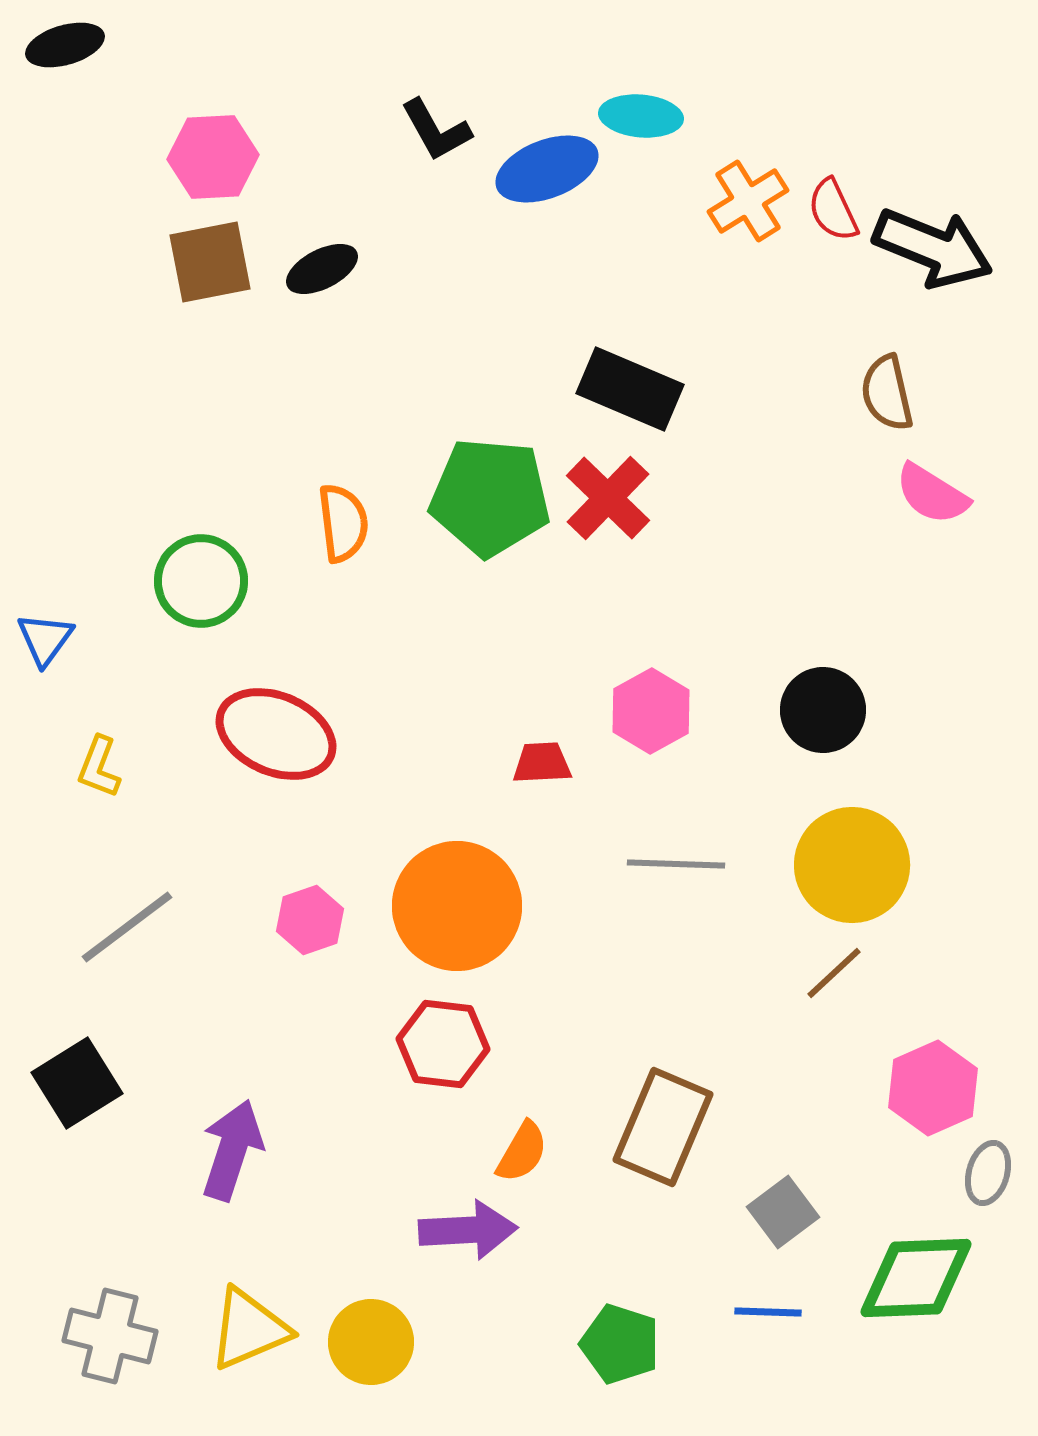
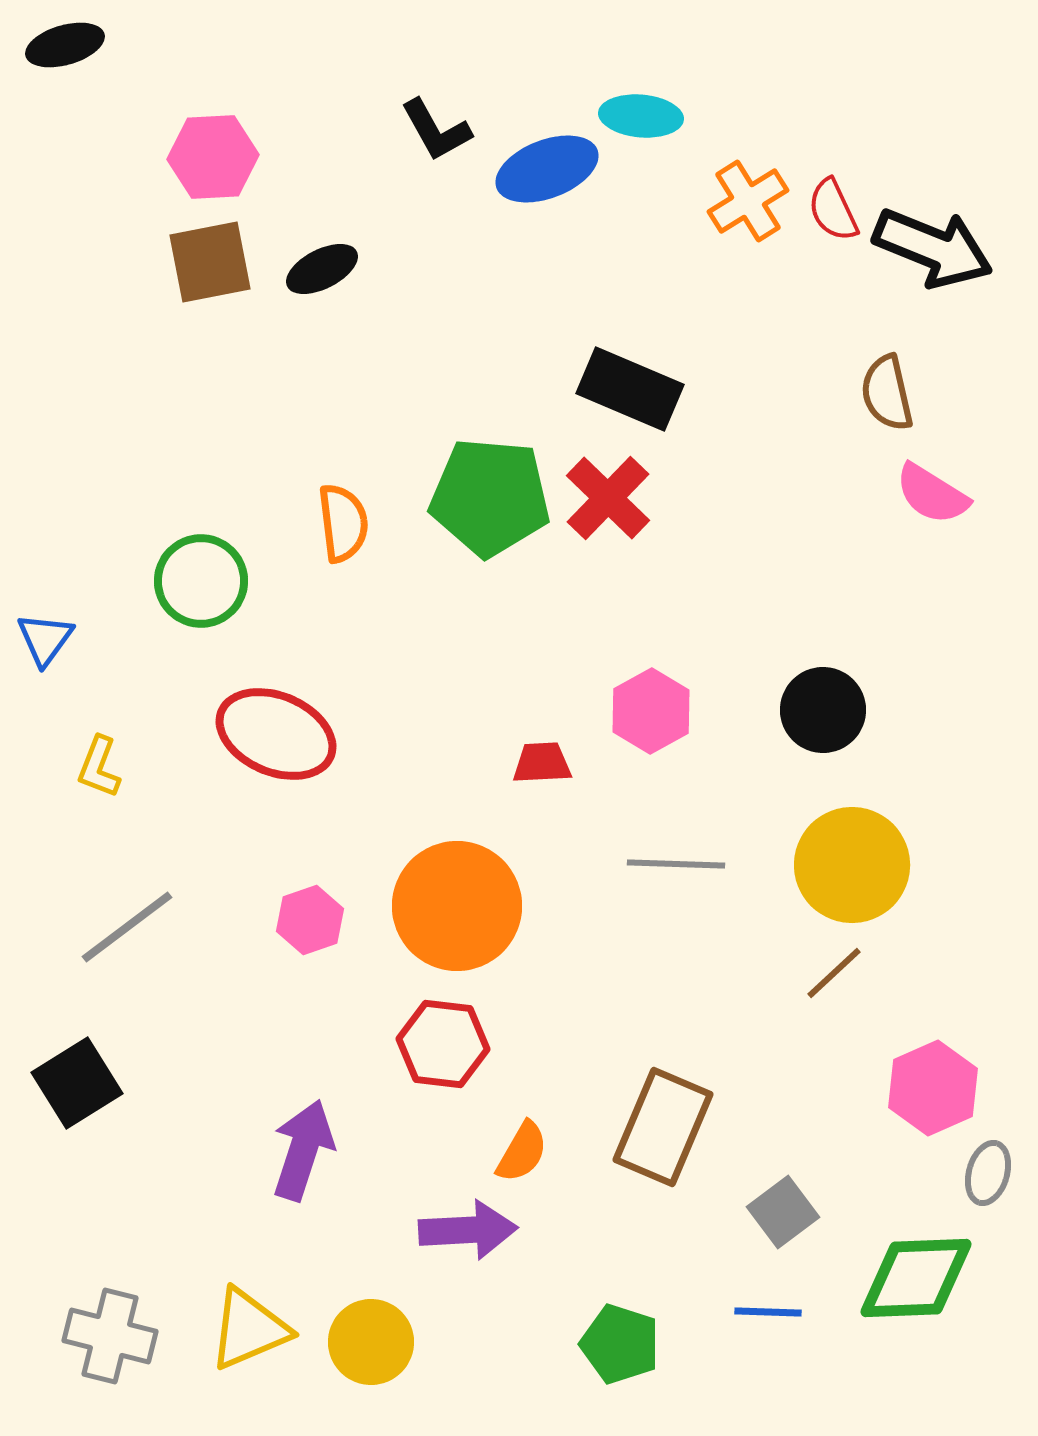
purple arrow at (232, 1150): moved 71 px right
